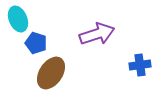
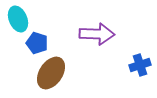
purple arrow: rotated 20 degrees clockwise
blue pentagon: moved 1 px right
blue cross: rotated 10 degrees counterclockwise
